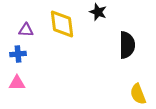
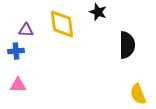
blue cross: moved 2 px left, 3 px up
pink triangle: moved 1 px right, 2 px down
